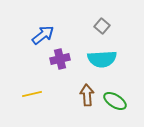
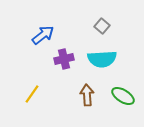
purple cross: moved 4 px right
yellow line: rotated 42 degrees counterclockwise
green ellipse: moved 8 px right, 5 px up
